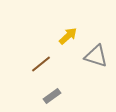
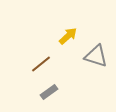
gray rectangle: moved 3 px left, 4 px up
